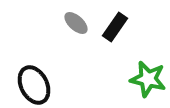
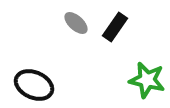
green star: moved 1 px left, 1 px down
black ellipse: rotated 39 degrees counterclockwise
